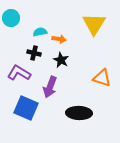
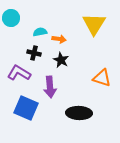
purple arrow: rotated 25 degrees counterclockwise
